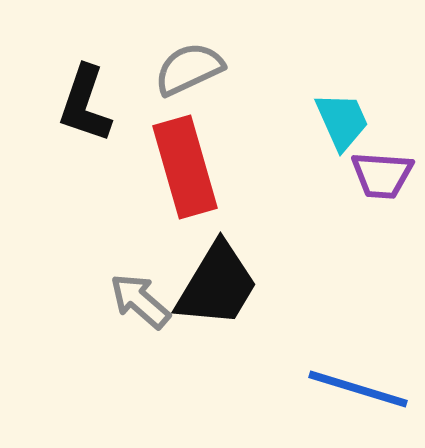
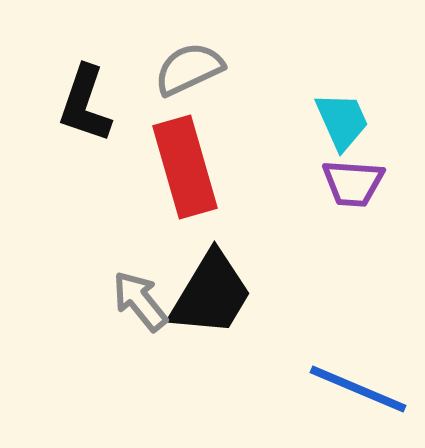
purple trapezoid: moved 29 px left, 8 px down
black trapezoid: moved 6 px left, 9 px down
gray arrow: rotated 10 degrees clockwise
blue line: rotated 6 degrees clockwise
